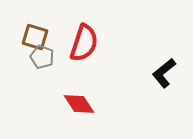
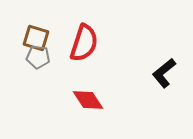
brown square: moved 1 px right, 1 px down
gray pentagon: moved 4 px left; rotated 15 degrees counterclockwise
red diamond: moved 9 px right, 4 px up
